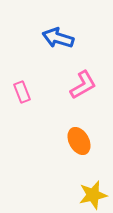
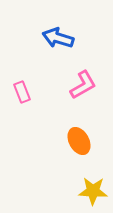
yellow star: moved 4 px up; rotated 16 degrees clockwise
